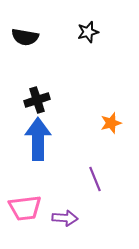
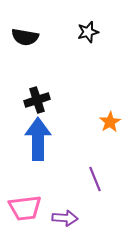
orange star: moved 1 px left, 1 px up; rotated 15 degrees counterclockwise
